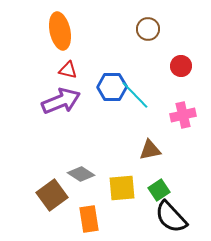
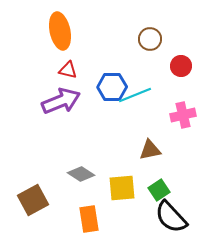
brown circle: moved 2 px right, 10 px down
cyan line: rotated 68 degrees counterclockwise
brown square: moved 19 px left, 5 px down; rotated 8 degrees clockwise
